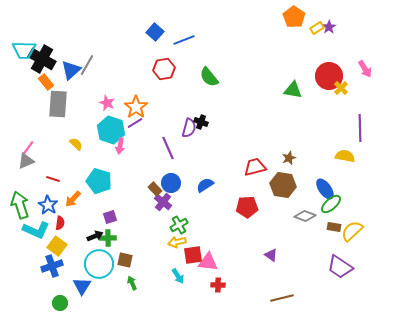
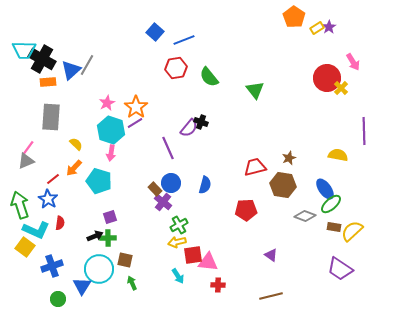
red hexagon at (164, 69): moved 12 px right, 1 px up
pink arrow at (365, 69): moved 12 px left, 7 px up
red circle at (329, 76): moved 2 px left, 2 px down
orange rectangle at (46, 82): moved 2 px right; rotated 56 degrees counterclockwise
green triangle at (293, 90): moved 38 px left; rotated 42 degrees clockwise
pink star at (107, 103): rotated 21 degrees clockwise
gray rectangle at (58, 104): moved 7 px left, 13 px down
purple semicircle at (189, 128): rotated 24 degrees clockwise
purple line at (360, 128): moved 4 px right, 3 px down
pink arrow at (120, 146): moved 9 px left, 7 px down
yellow semicircle at (345, 156): moved 7 px left, 1 px up
red line at (53, 179): rotated 56 degrees counterclockwise
blue semicircle at (205, 185): rotated 138 degrees clockwise
orange arrow at (73, 199): moved 1 px right, 31 px up
blue star at (48, 205): moved 6 px up
red pentagon at (247, 207): moved 1 px left, 3 px down
yellow square at (57, 246): moved 32 px left, 1 px down
cyan circle at (99, 264): moved 5 px down
purple trapezoid at (340, 267): moved 2 px down
brown line at (282, 298): moved 11 px left, 2 px up
green circle at (60, 303): moved 2 px left, 4 px up
